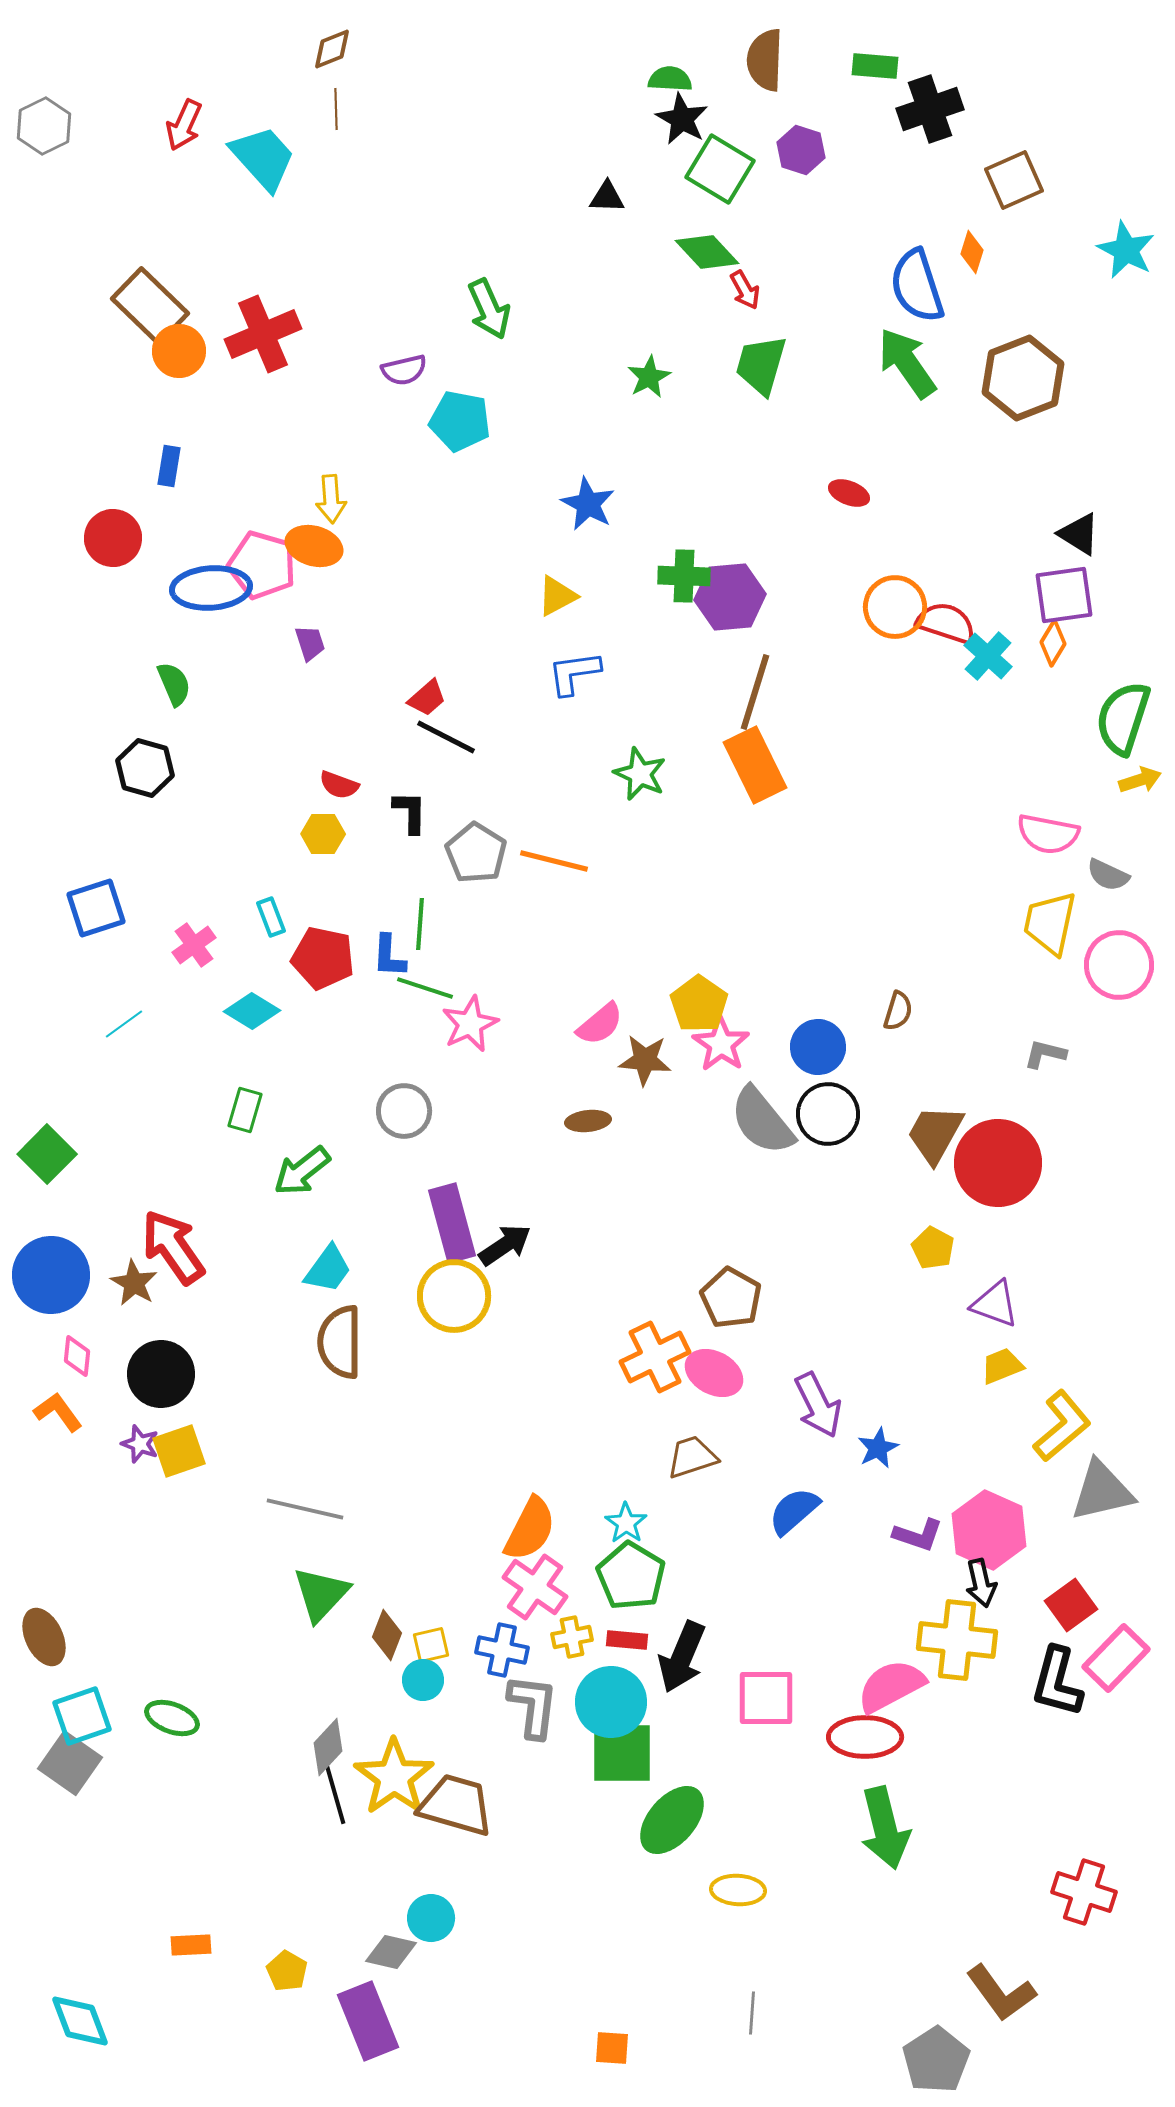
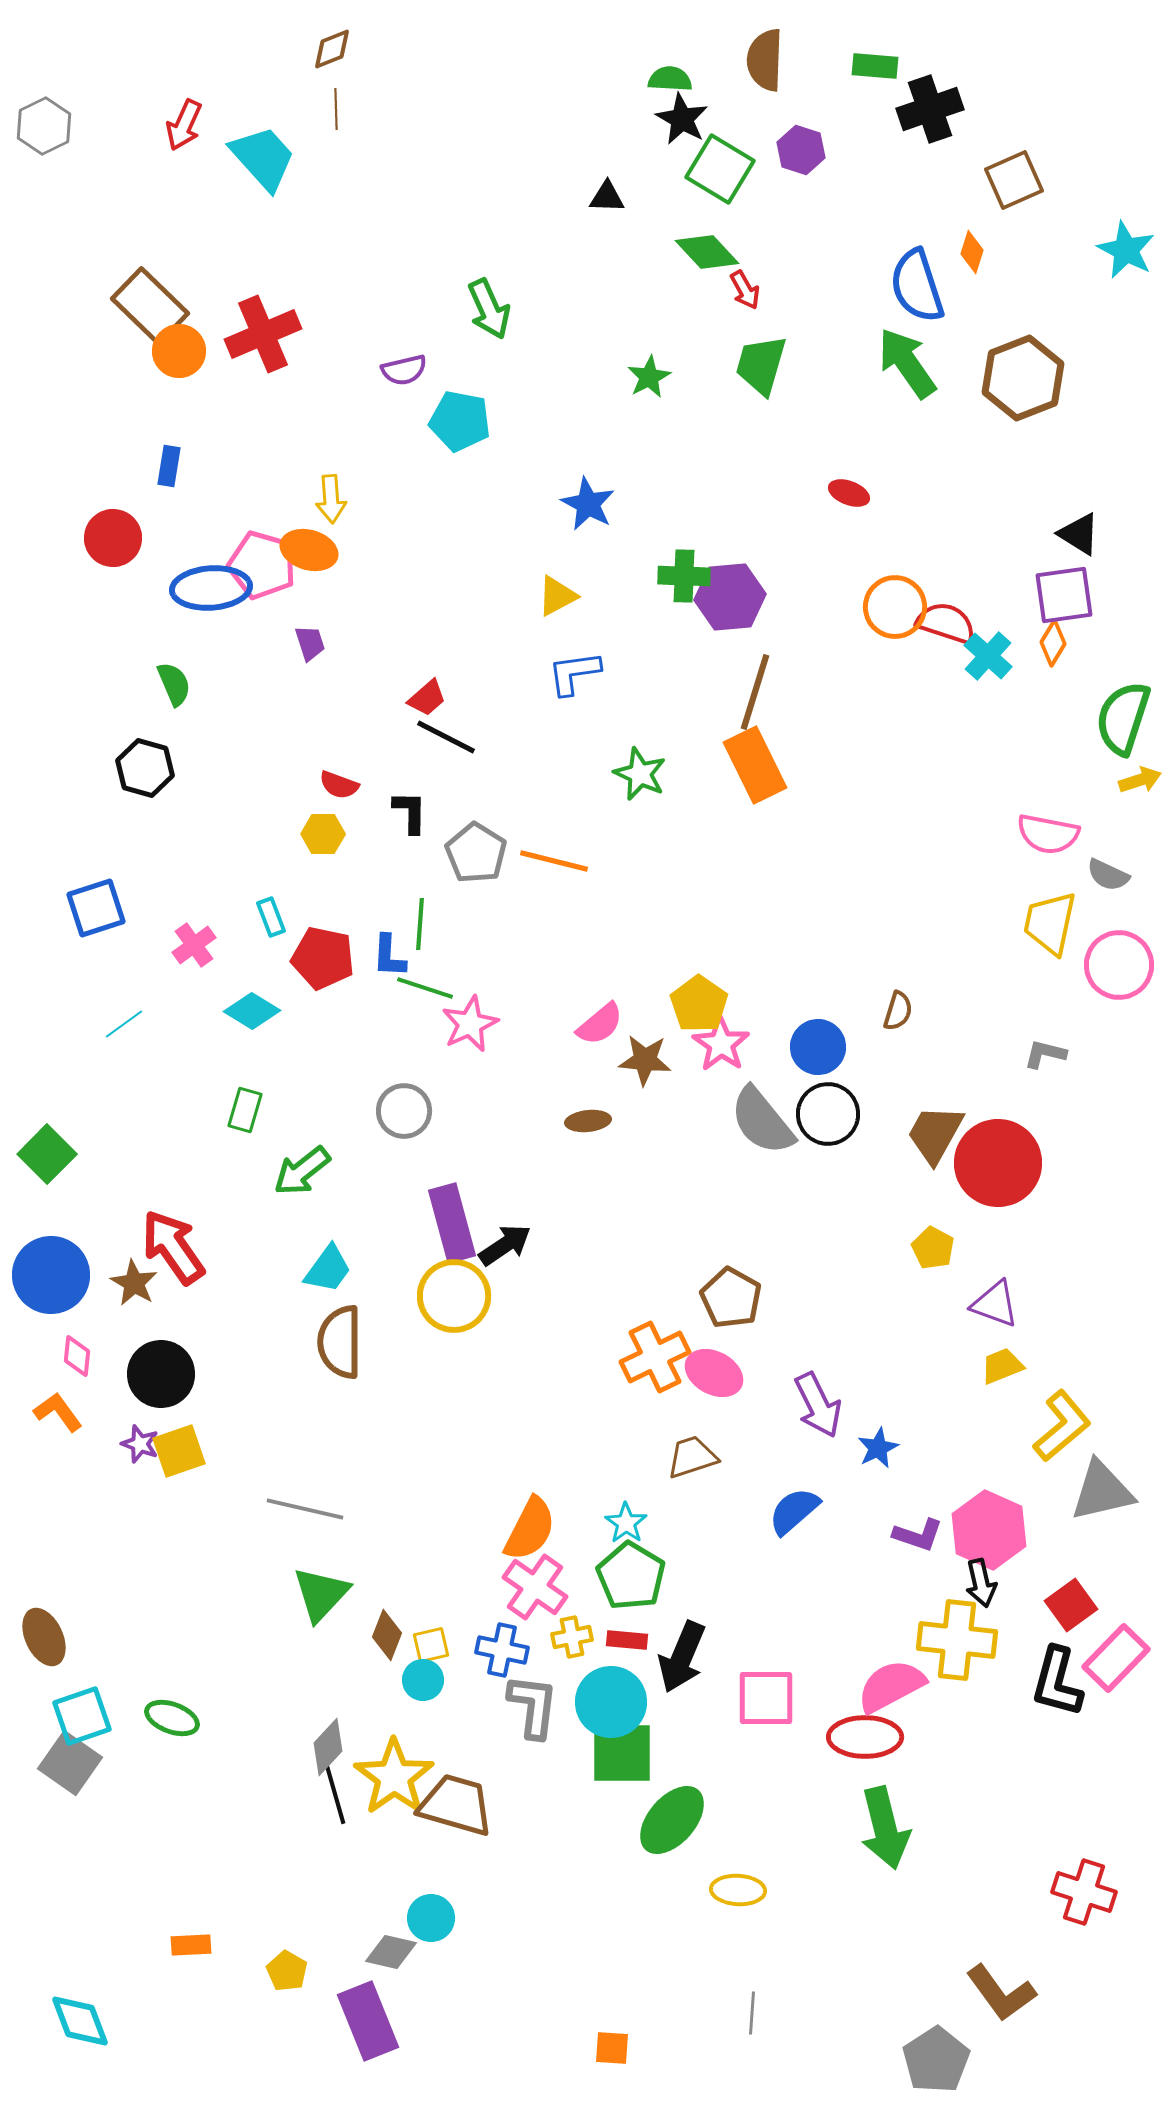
orange ellipse at (314, 546): moved 5 px left, 4 px down
